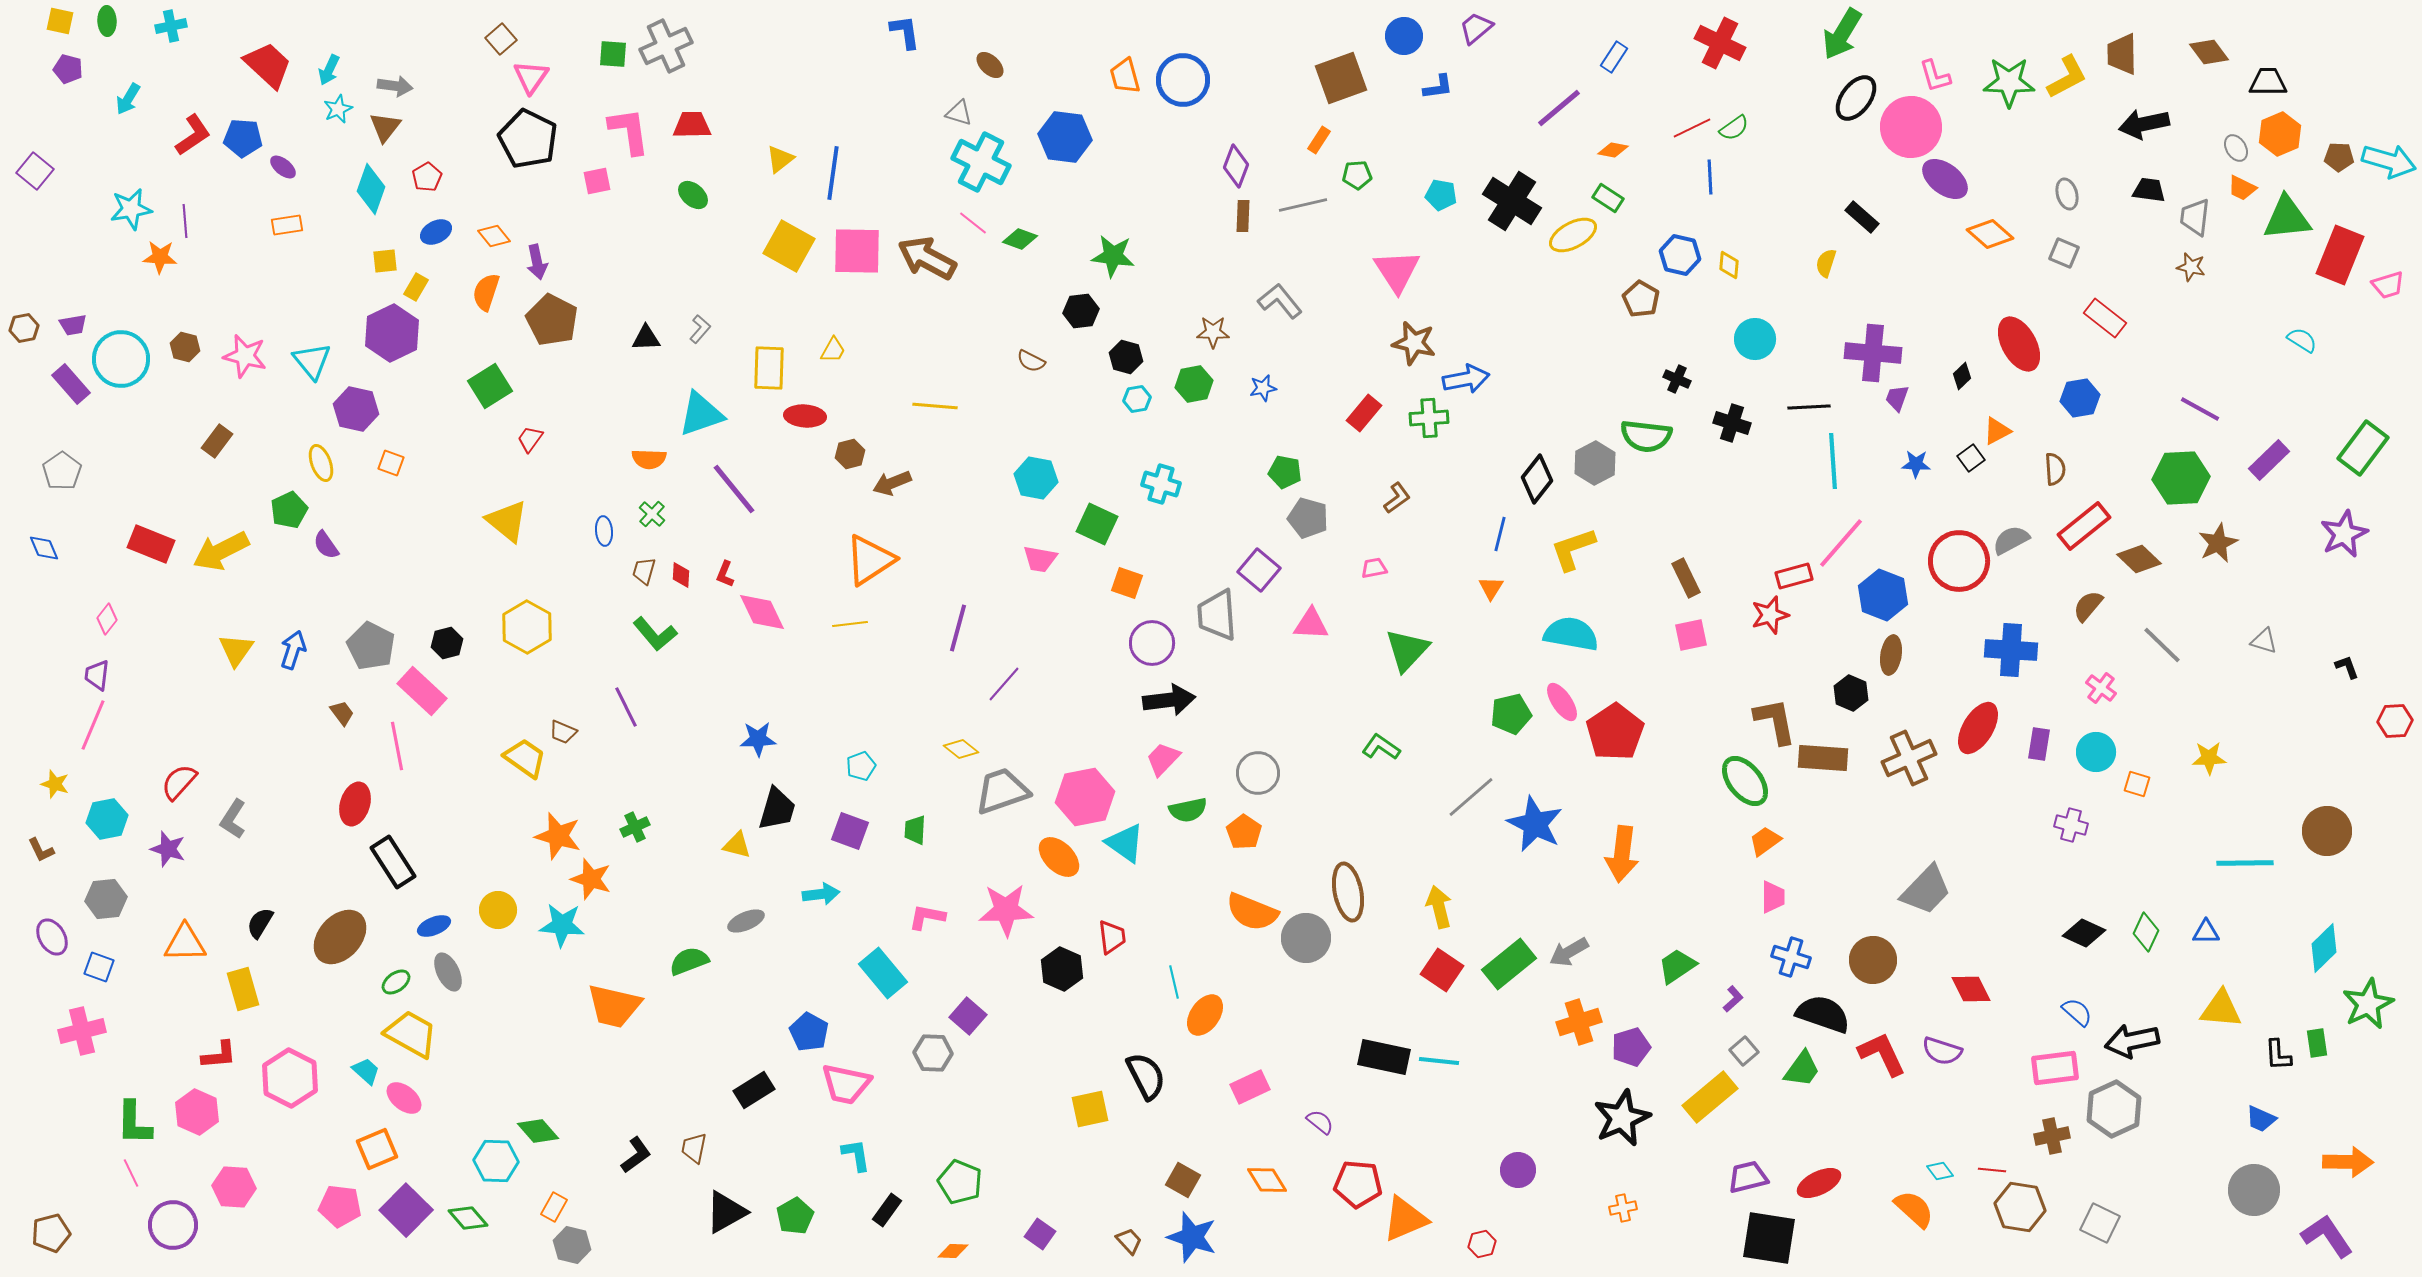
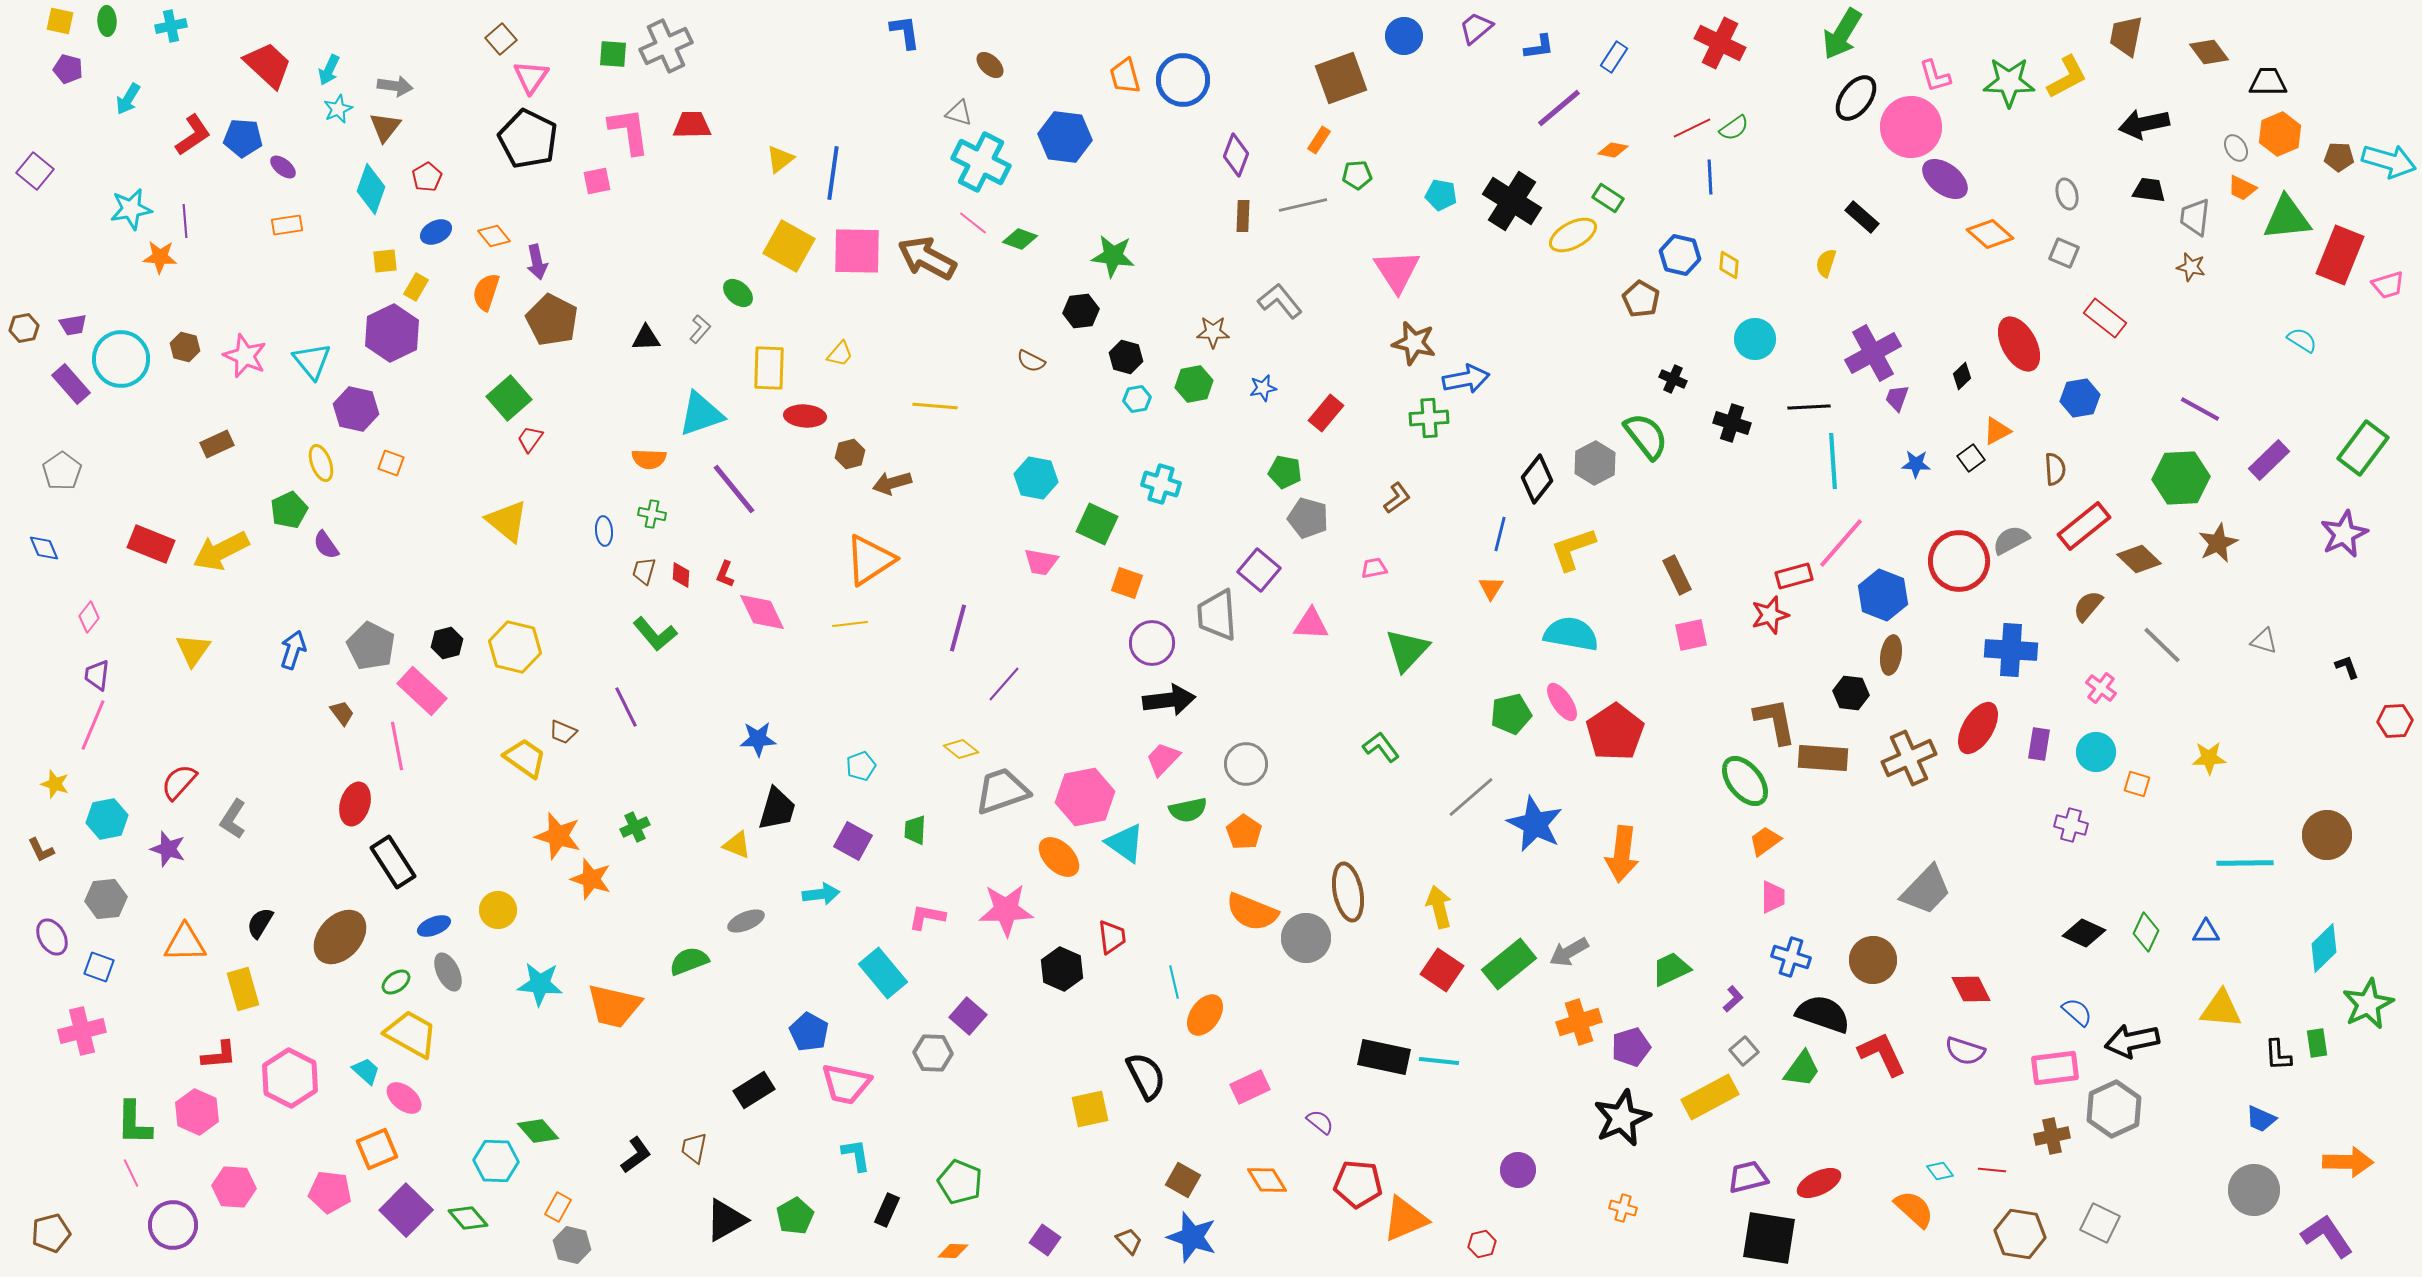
brown trapezoid at (2122, 54): moved 4 px right, 18 px up; rotated 12 degrees clockwise
blue L-shape at (1438, 87): moved 101 px right, 40 px up
purple diamond at (1236, 166): moved 11 px up
green ellipse at (693, 195): moved 45 px right, 98 px down
yellow trapezoid at (833, 350): moved 7 px right, 4 px down; rotated 12 degrees clockwise
purple cross at (1873, 353): rotated 34 degrees counterclockwise
pink star at (245, 356): rotated 9 degrees clockwise
black cross at (1677, 379): moved 4 px left
green square at (490, 386): moved 19 px right, 12 px down; rotated 9 degrees counterclockwise
red rectangle at (1364, 413): moved 38 px left
green semicircle at (1646, 436): rotated 135 degrees counterclockwise
brown rectangle at (217, 441): moved 3 px down; rotated 28 degrees clockwise
brown arrow at (892, 483): rotated 6 degrees clockwise
green cross at (652, 514): rotated 32 degrees counterclockwise
pink trapezoid at (1040, 559): moved 1 px right, 3 px down
brown rectangle at (1686, 578): moved 9 px left, 3 px up
pink diamond at (107, 619): moved 18 px left, 2 px up
yellow hexagon at (527, 627): moved 12 px left, 20 px down; rotated 15 degrees counterclockwise
yellow triangle at (236, 650): moved 43 px left
black hexagon at (1851, 693): rotated 16 degrees counterclockwise
green L-shape at (1381, 747): rotated 18 degrees clockwise
gray circle at (1258, 773): moved 12 px left, 9 px up
purple square at (850, 831): moved 3 px right, 10 px down; rotated 9 degrees clockwise
brown circle at (2327, 831): moved 4 px down
yellow triangle at (737, 845): rotated 8 degrees clockwise
cyan star at (562, 925): moved 22 px left, 59 px down
green trapezoid at (1677, 966): moved 6 px left, 3 px down; rotated 9 degrees clockwise
purple semicircle at (1942, 1051): moved 23 px right
yellow rectangle at (1710, 1097): rotated 12 degrees clockwise
pink pentagon at (340, 1206): moved 10 px left, 14 px up
orange rectangle at (554, 1207): moved 4 px right
brown hexagon at (2020, 1207): moved 27 px down
orange cross at (1623, 1208): rotated 28 degrees clockwise
black rectangle at (887, 1210): rotated 12 degrees counterclockwise
black triangle at (726, 1212): moved 8 px down
purple square at (1040, 1234): moved 5 px right, 6 px down
